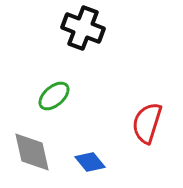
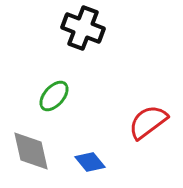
green ellipse: rotated 8 degrees counterclockwise
red semicircle: moved 1 px right, 1 px up; rotated 36 degrees clockwise
gray diamond: moved 1 px left, 1 px up
